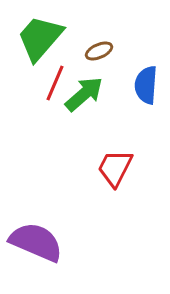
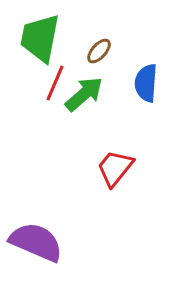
green trapezoid: rotated 30 degrees counterclockwise
brown ellipse: rotated 24 degrees counterclockwise
blue semicircle: moved 2 px up
red trapezoid: rotated 12 degrees clockwise
